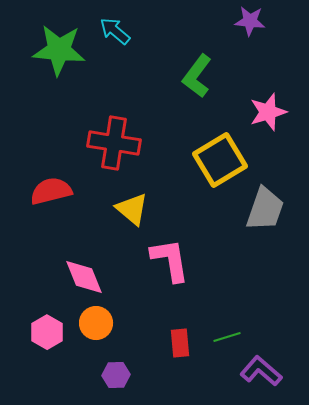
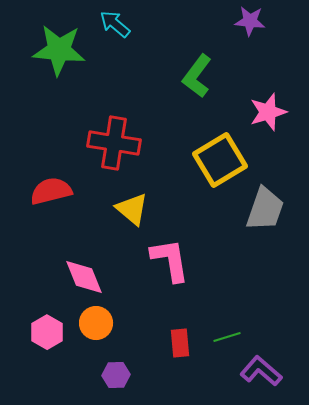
cyan arrow: moved 7 px up
